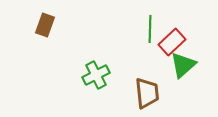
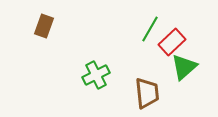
brown rectangle: moved 1 px left, 1 px down
green line: rotated 28 degrees clockwise
green triangle: moved 1 px right, 2 px down
